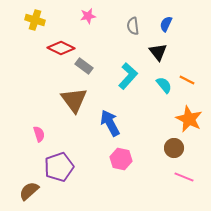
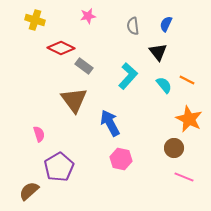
purple pentagon: rotated 12 degrees counterclockwise
